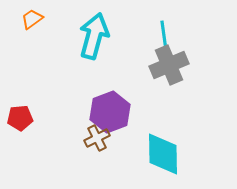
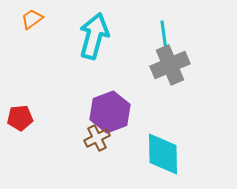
gray cross: moved 1 px right
